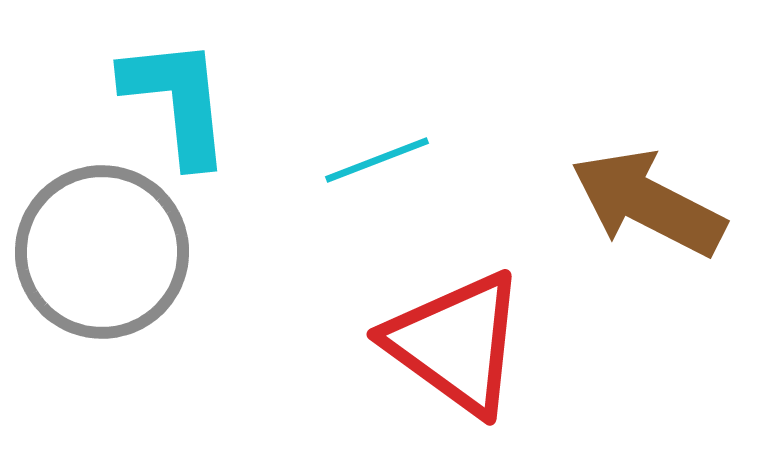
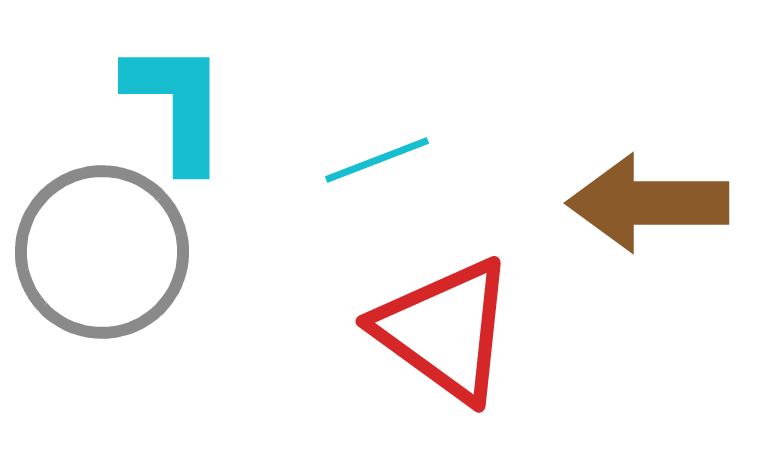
cyan L-shape: moved 4 px down; rotated 6 degrees clockwise
brown arrow: rotated 27 degrees counterclockwise
red triangle: moved 11 px left, 13 px up
